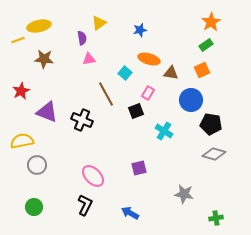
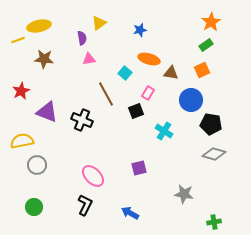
green cross: moved 2 px left, 4 px down
